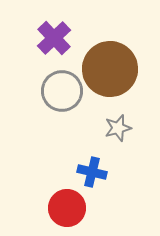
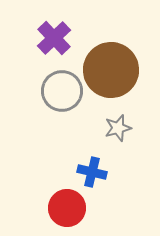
brown circle: moved 1 px right, 1 px down
